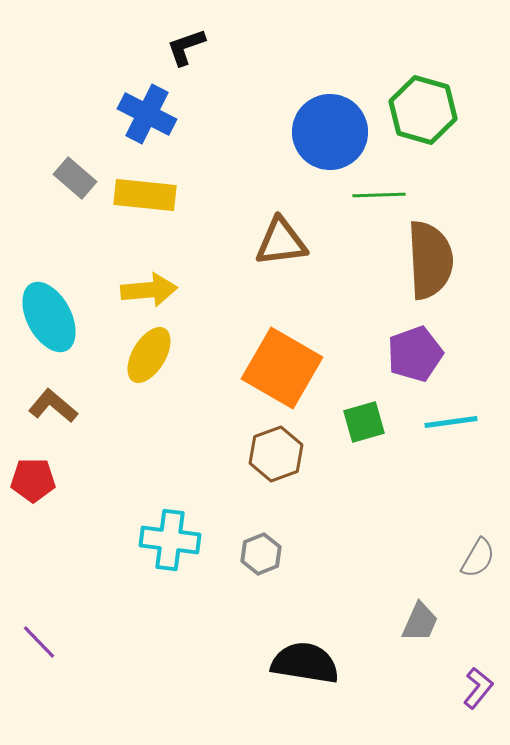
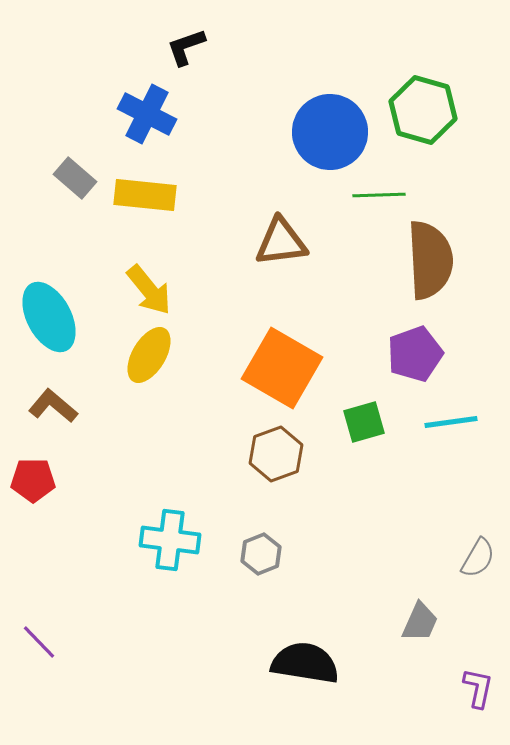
yellow arrow: rotated 56 degrees clockwise
purple L-shape: rotated 27 degrees counterclockwise
